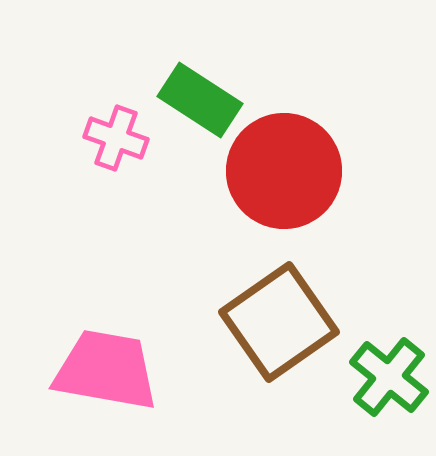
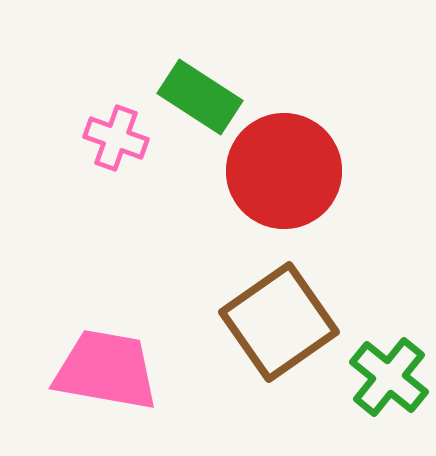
green rectangle: moved 3 px up
